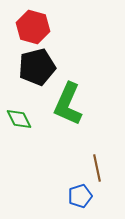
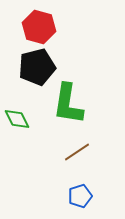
red hexagon: moved 6 px right
green L-shape: rotated 15 degrees counterclockwise
green diamond: moved 2 px left
brown line: moved 20 px left, 16 px up; rotated 68 degrees clockwise
